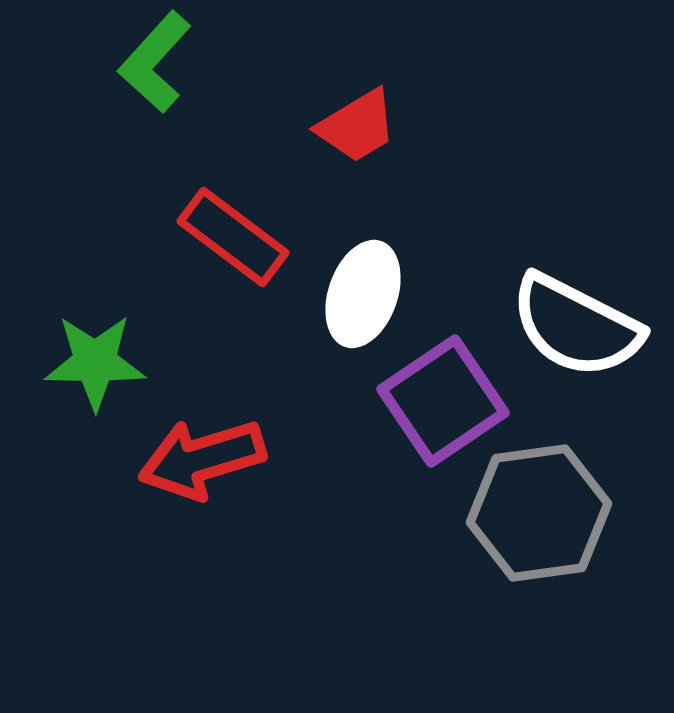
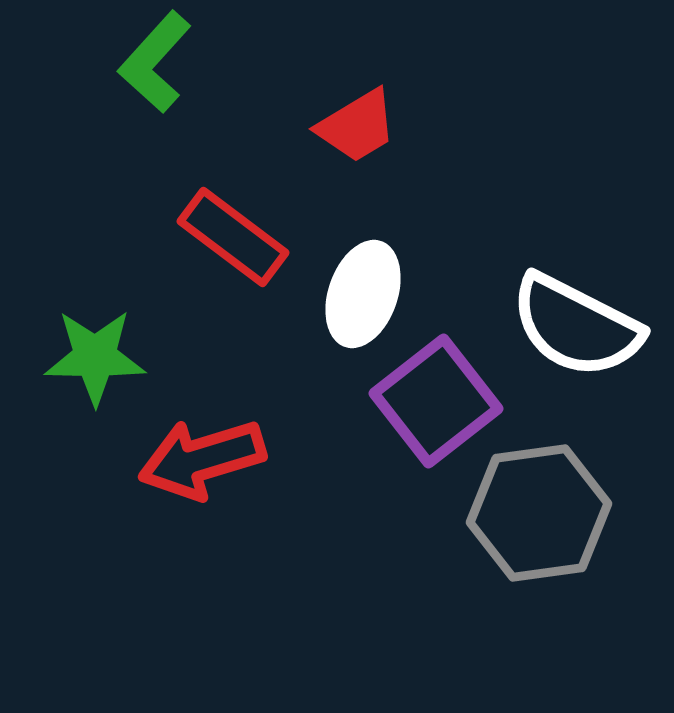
green star: moved 5 px up
purple square: moved 7 px left; rotated 4 degrees counterclockwise
